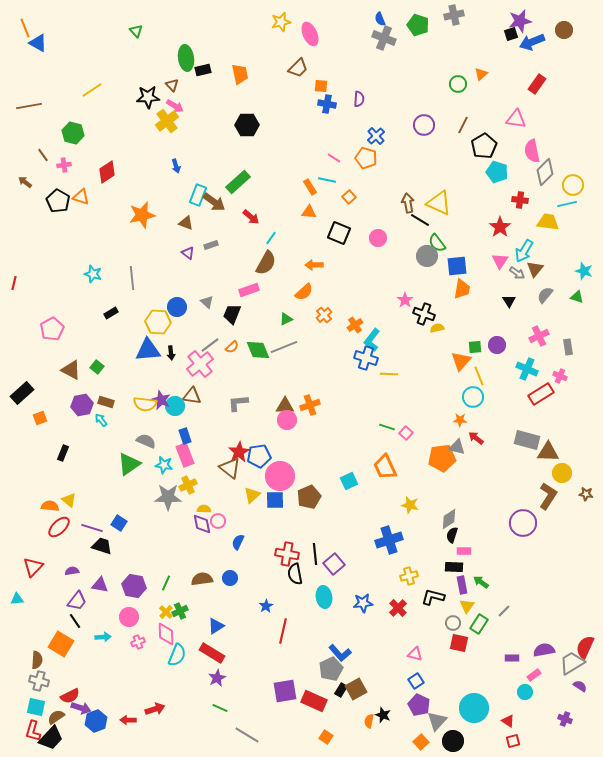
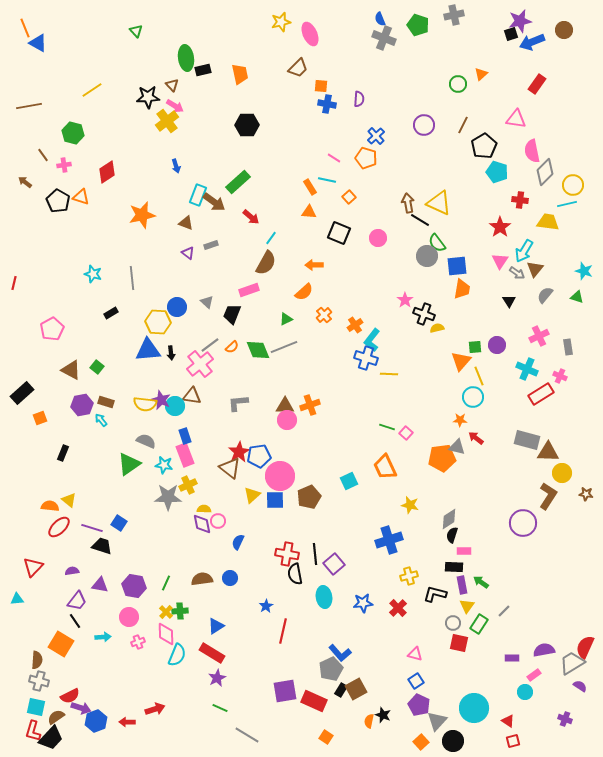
black L-shape at (433, 597): moved 2 px right, 3 px up
green cross at (180, 611): rotated 21 degrees clockwise
red arrow at (128, 720): moved 1 px left, 2 px down
